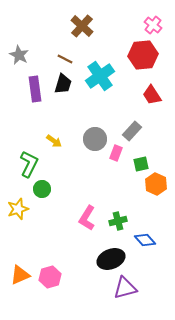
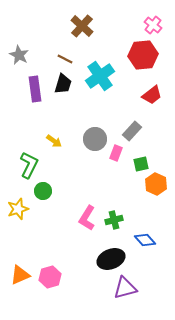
red trapezoid: rotated 95 degrees counterclockwise
green L-shape: moved 1 px down
green circle: moved 1 px right, 2 px down
green cross: moved 4 px left, 1 px up
